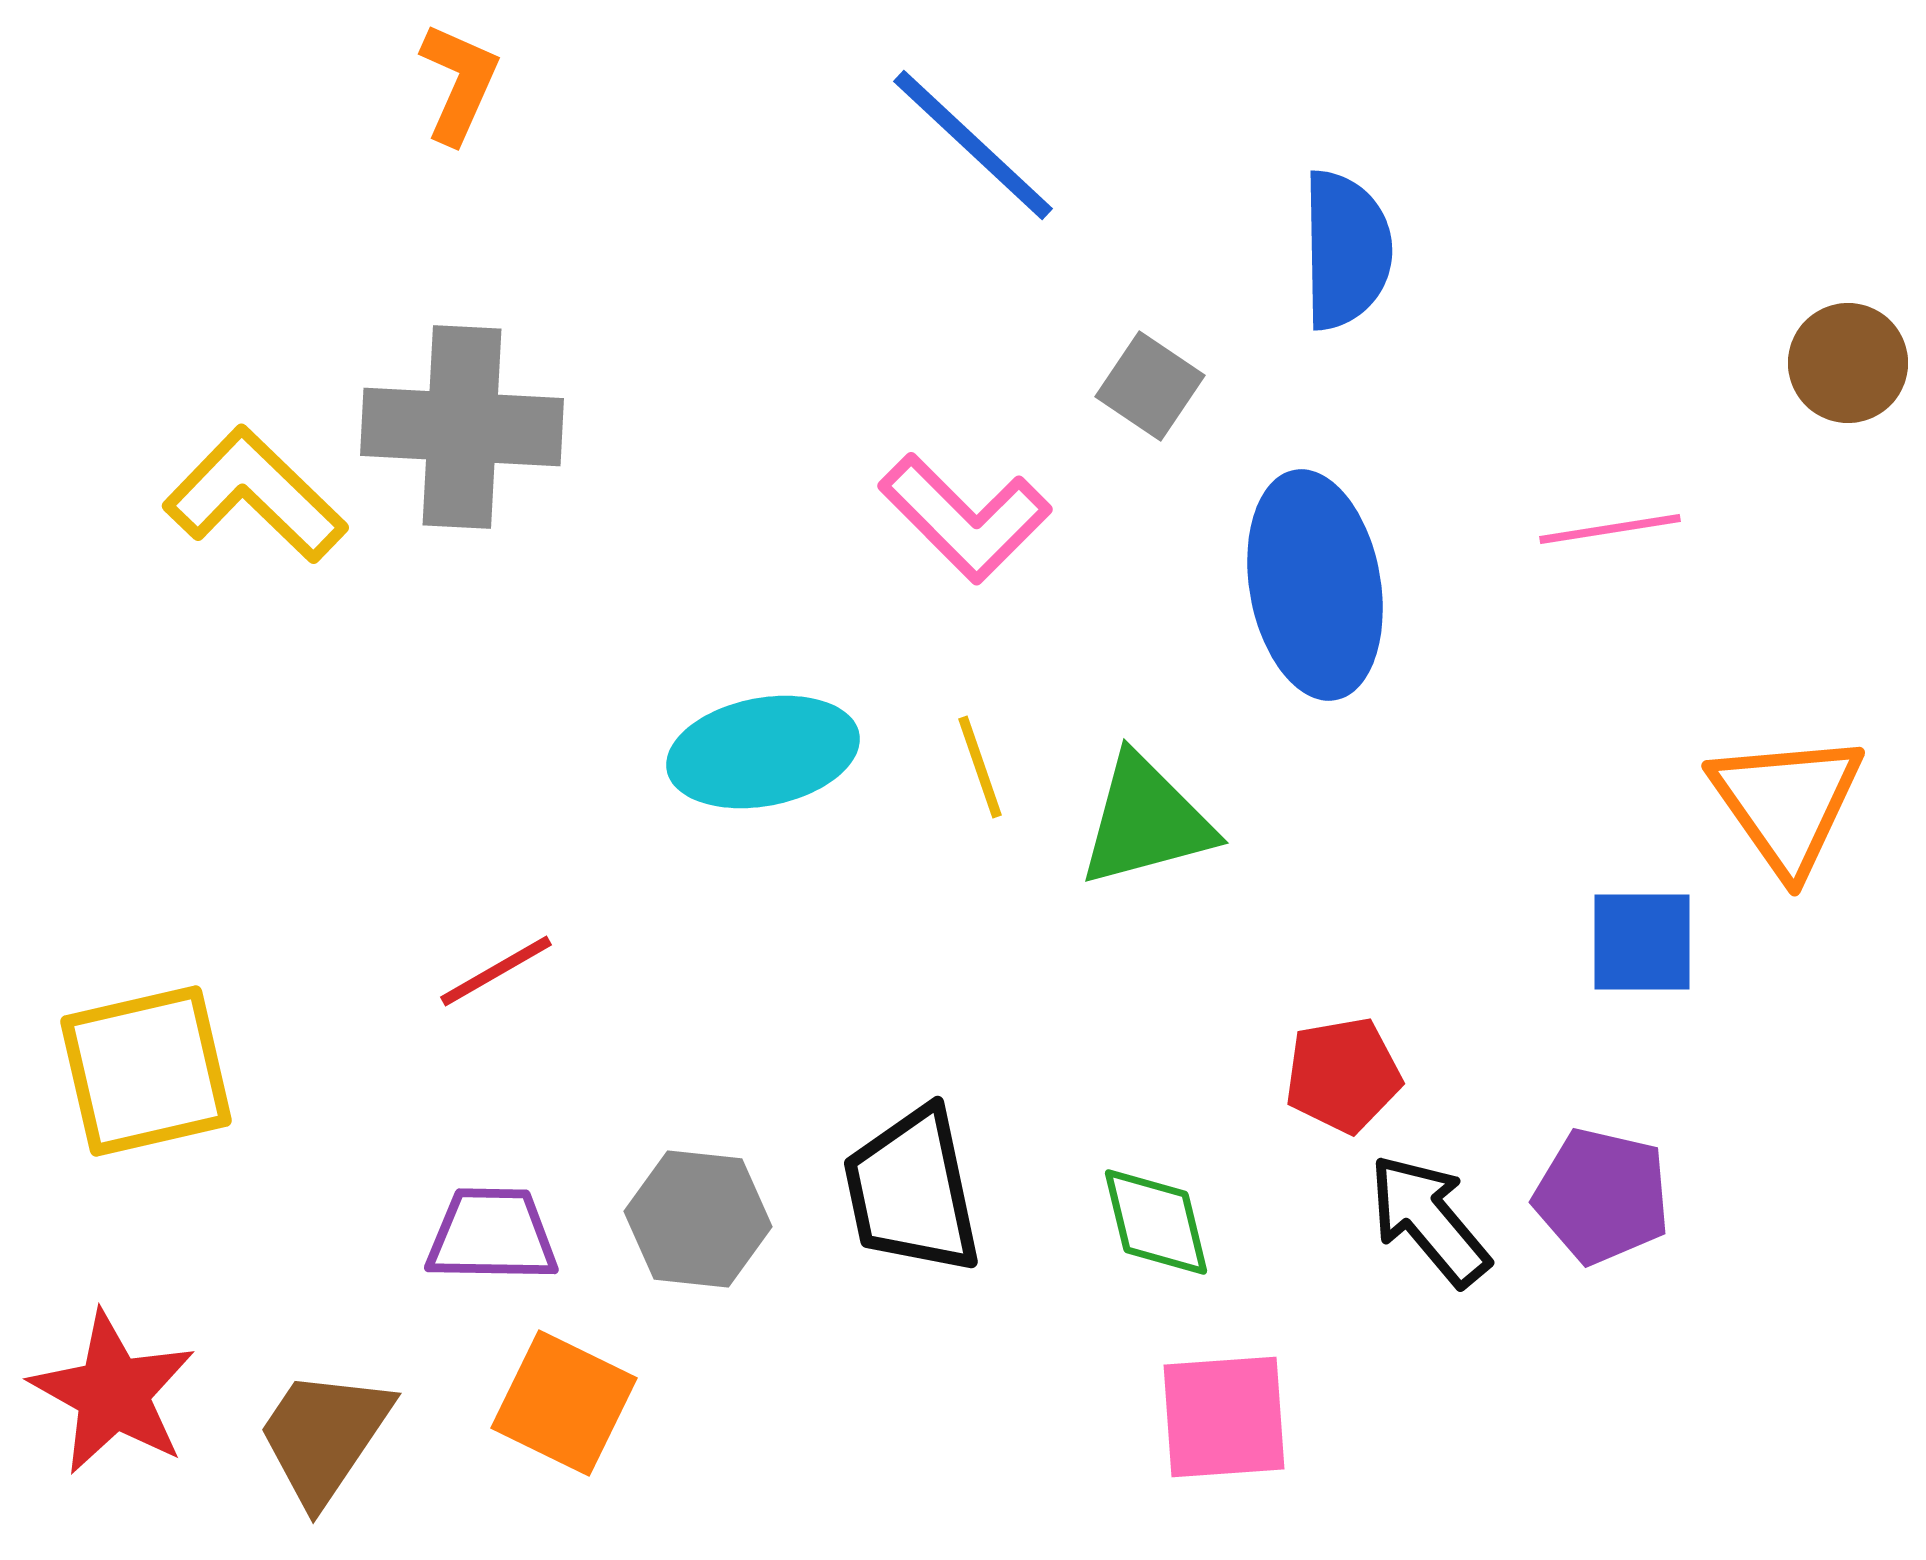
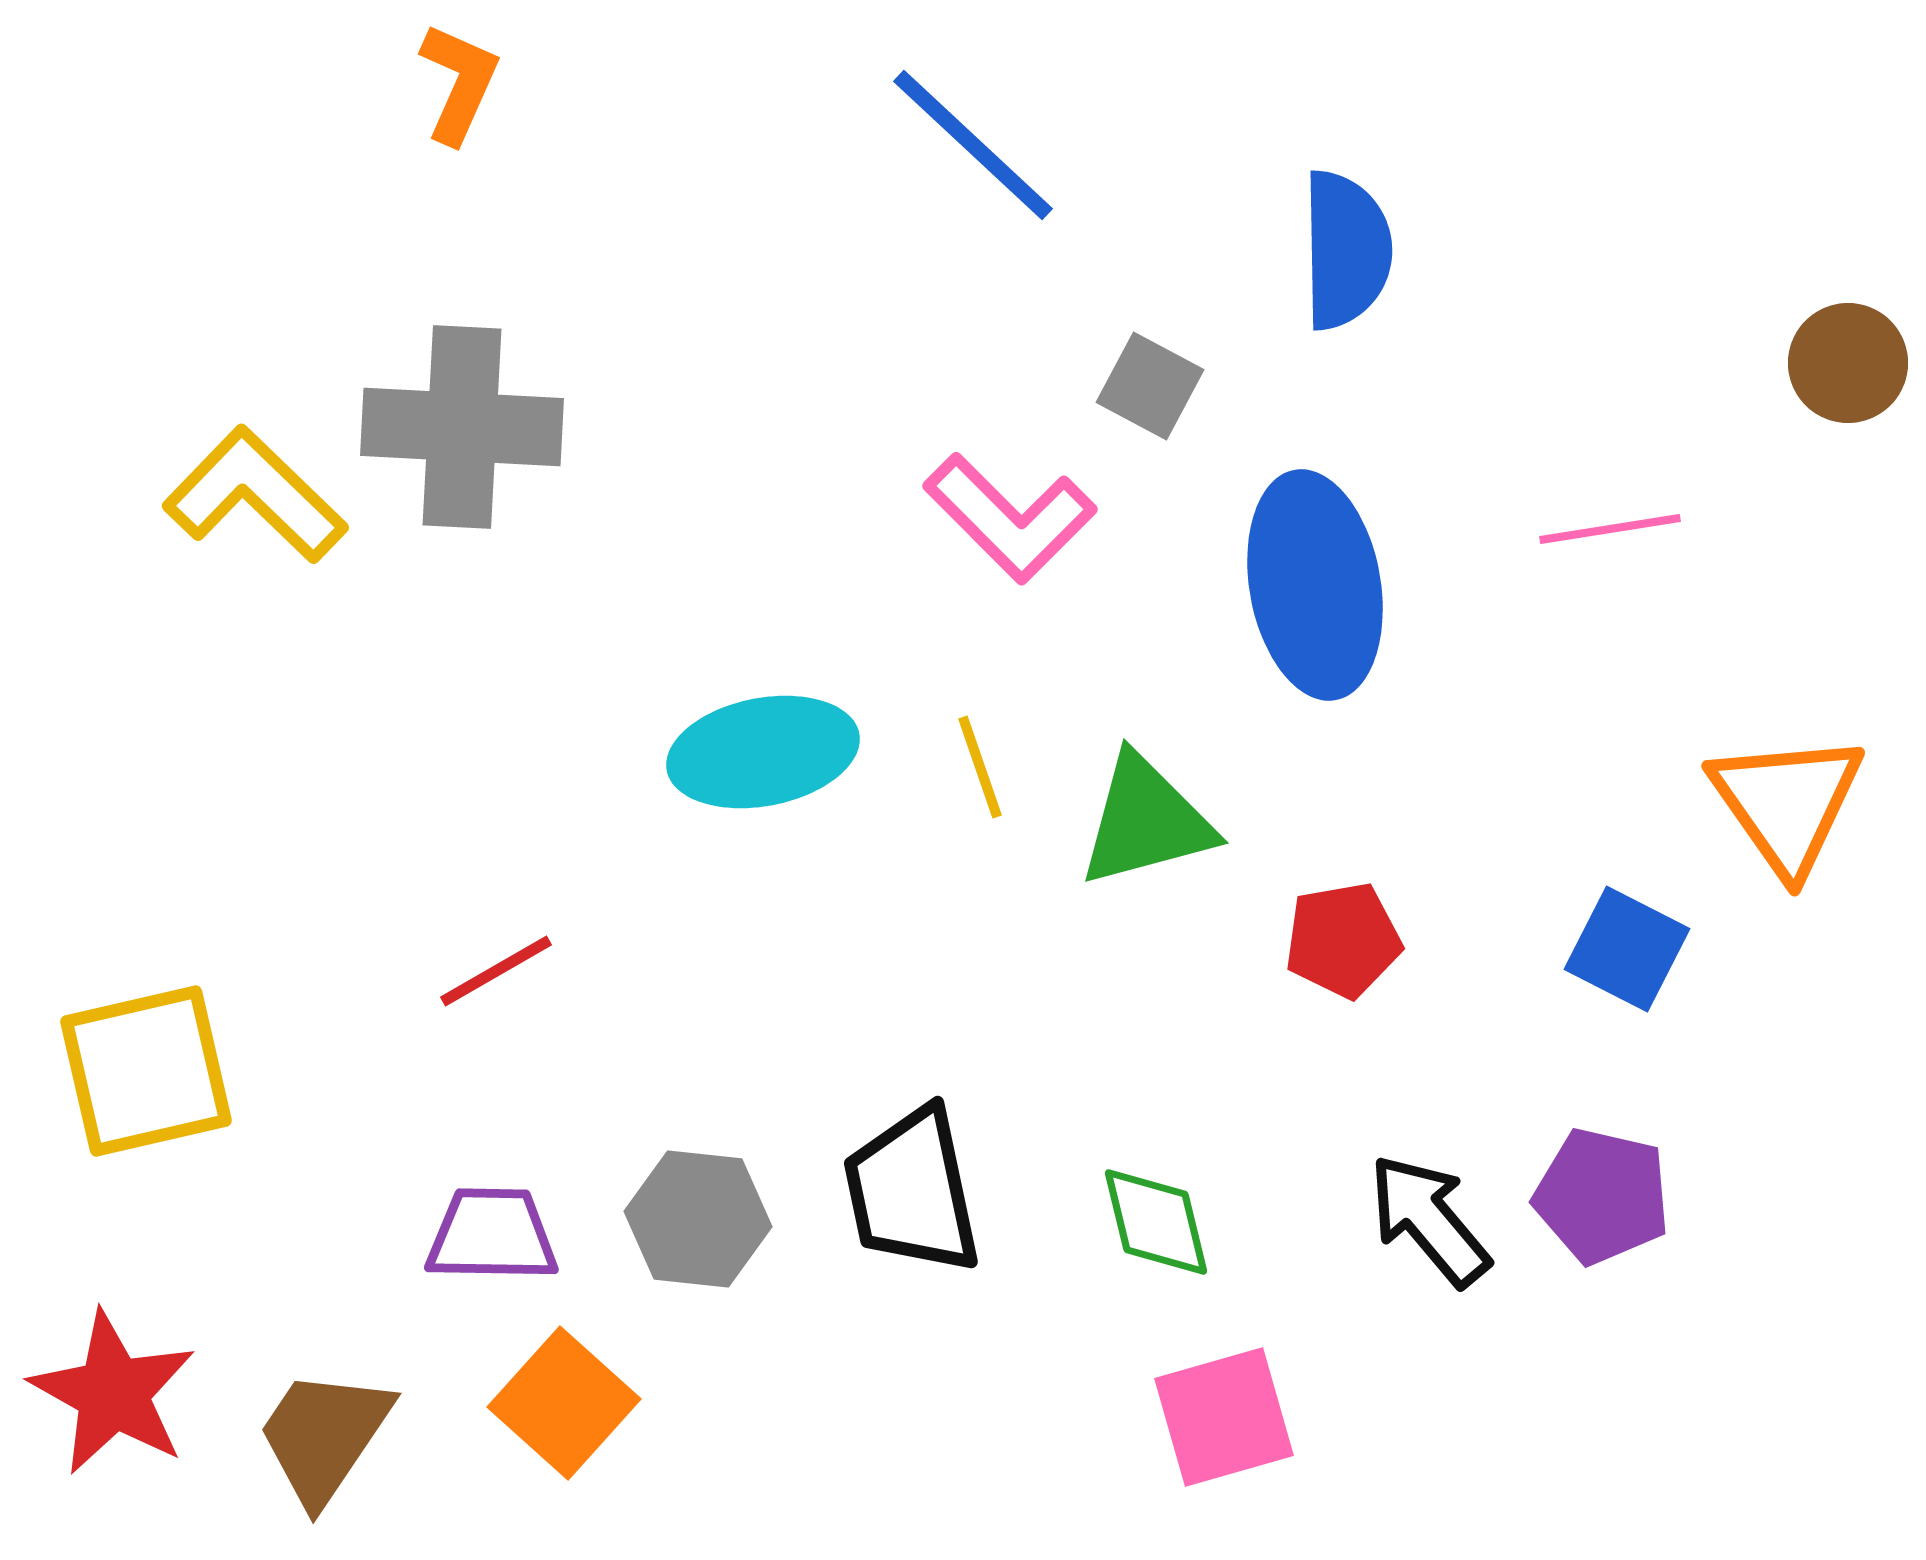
gray square: rotated 6 degrees counterclockwise
pink L-shape: moved 45 px right
blue square: moved 15 px left, 7 px down; rotated 27 degrees clockwise
red pentagon: moved 135 px up
orange square: rotated 16 degrees clockwise
pink square: rotated 12 degrees counterclockwise
